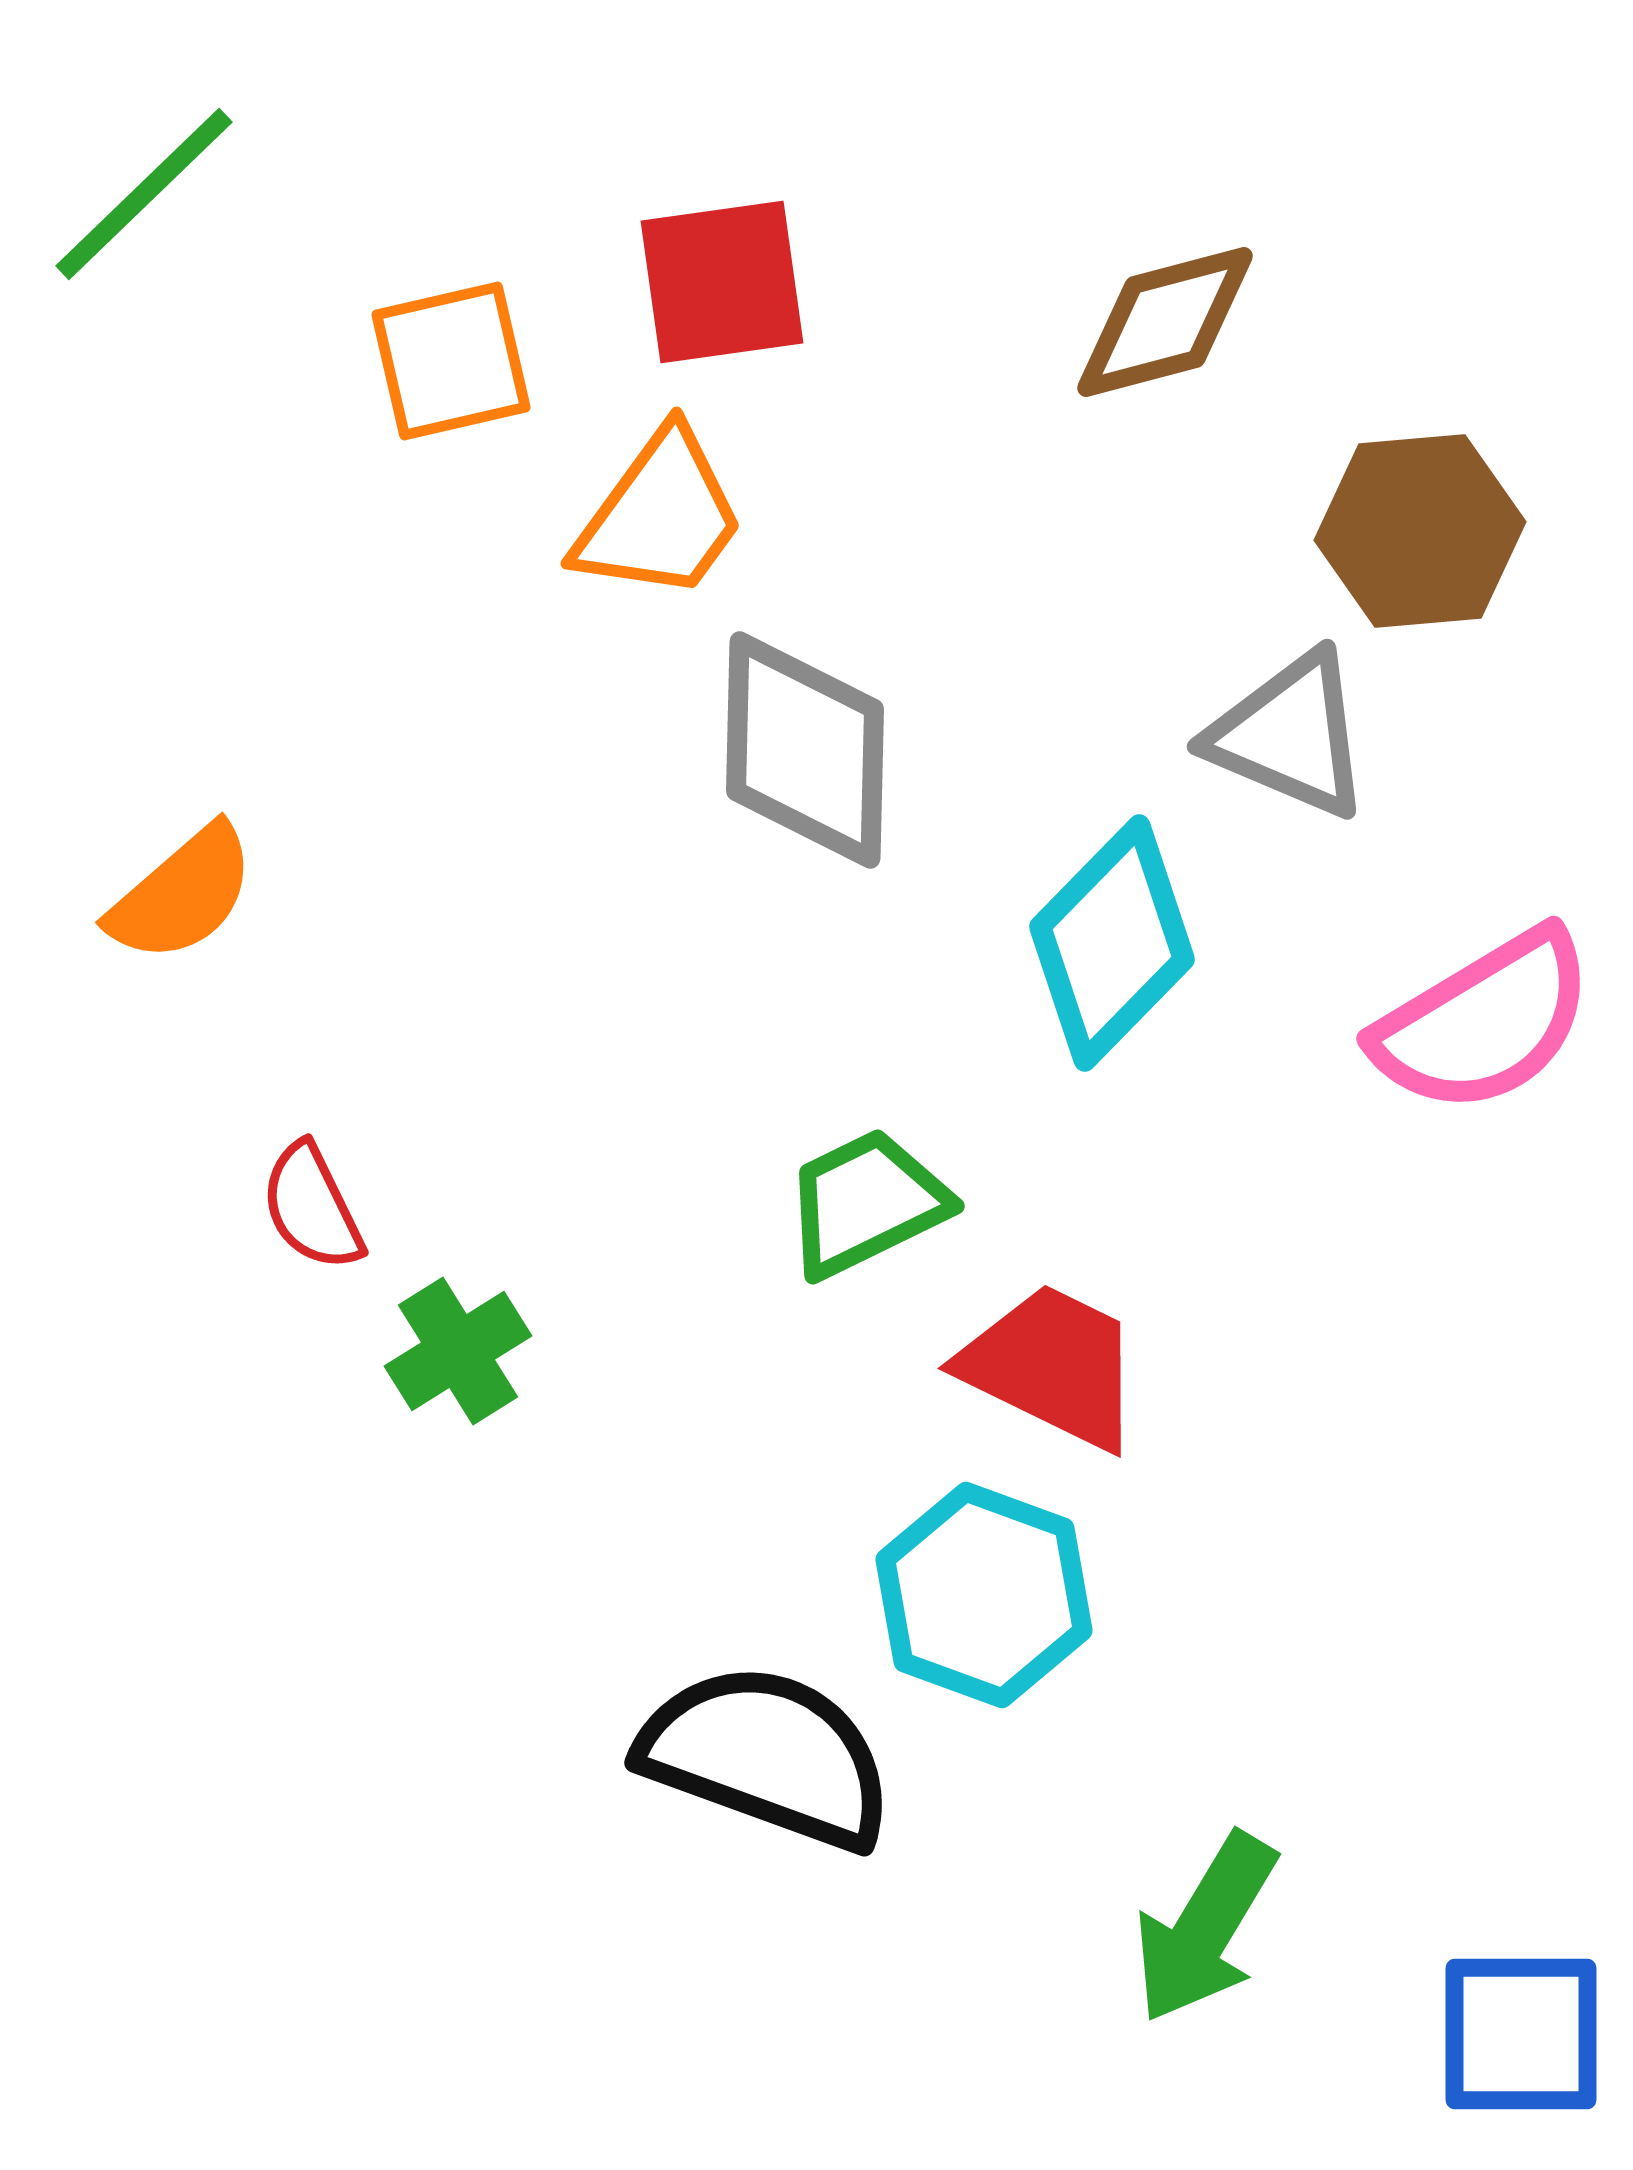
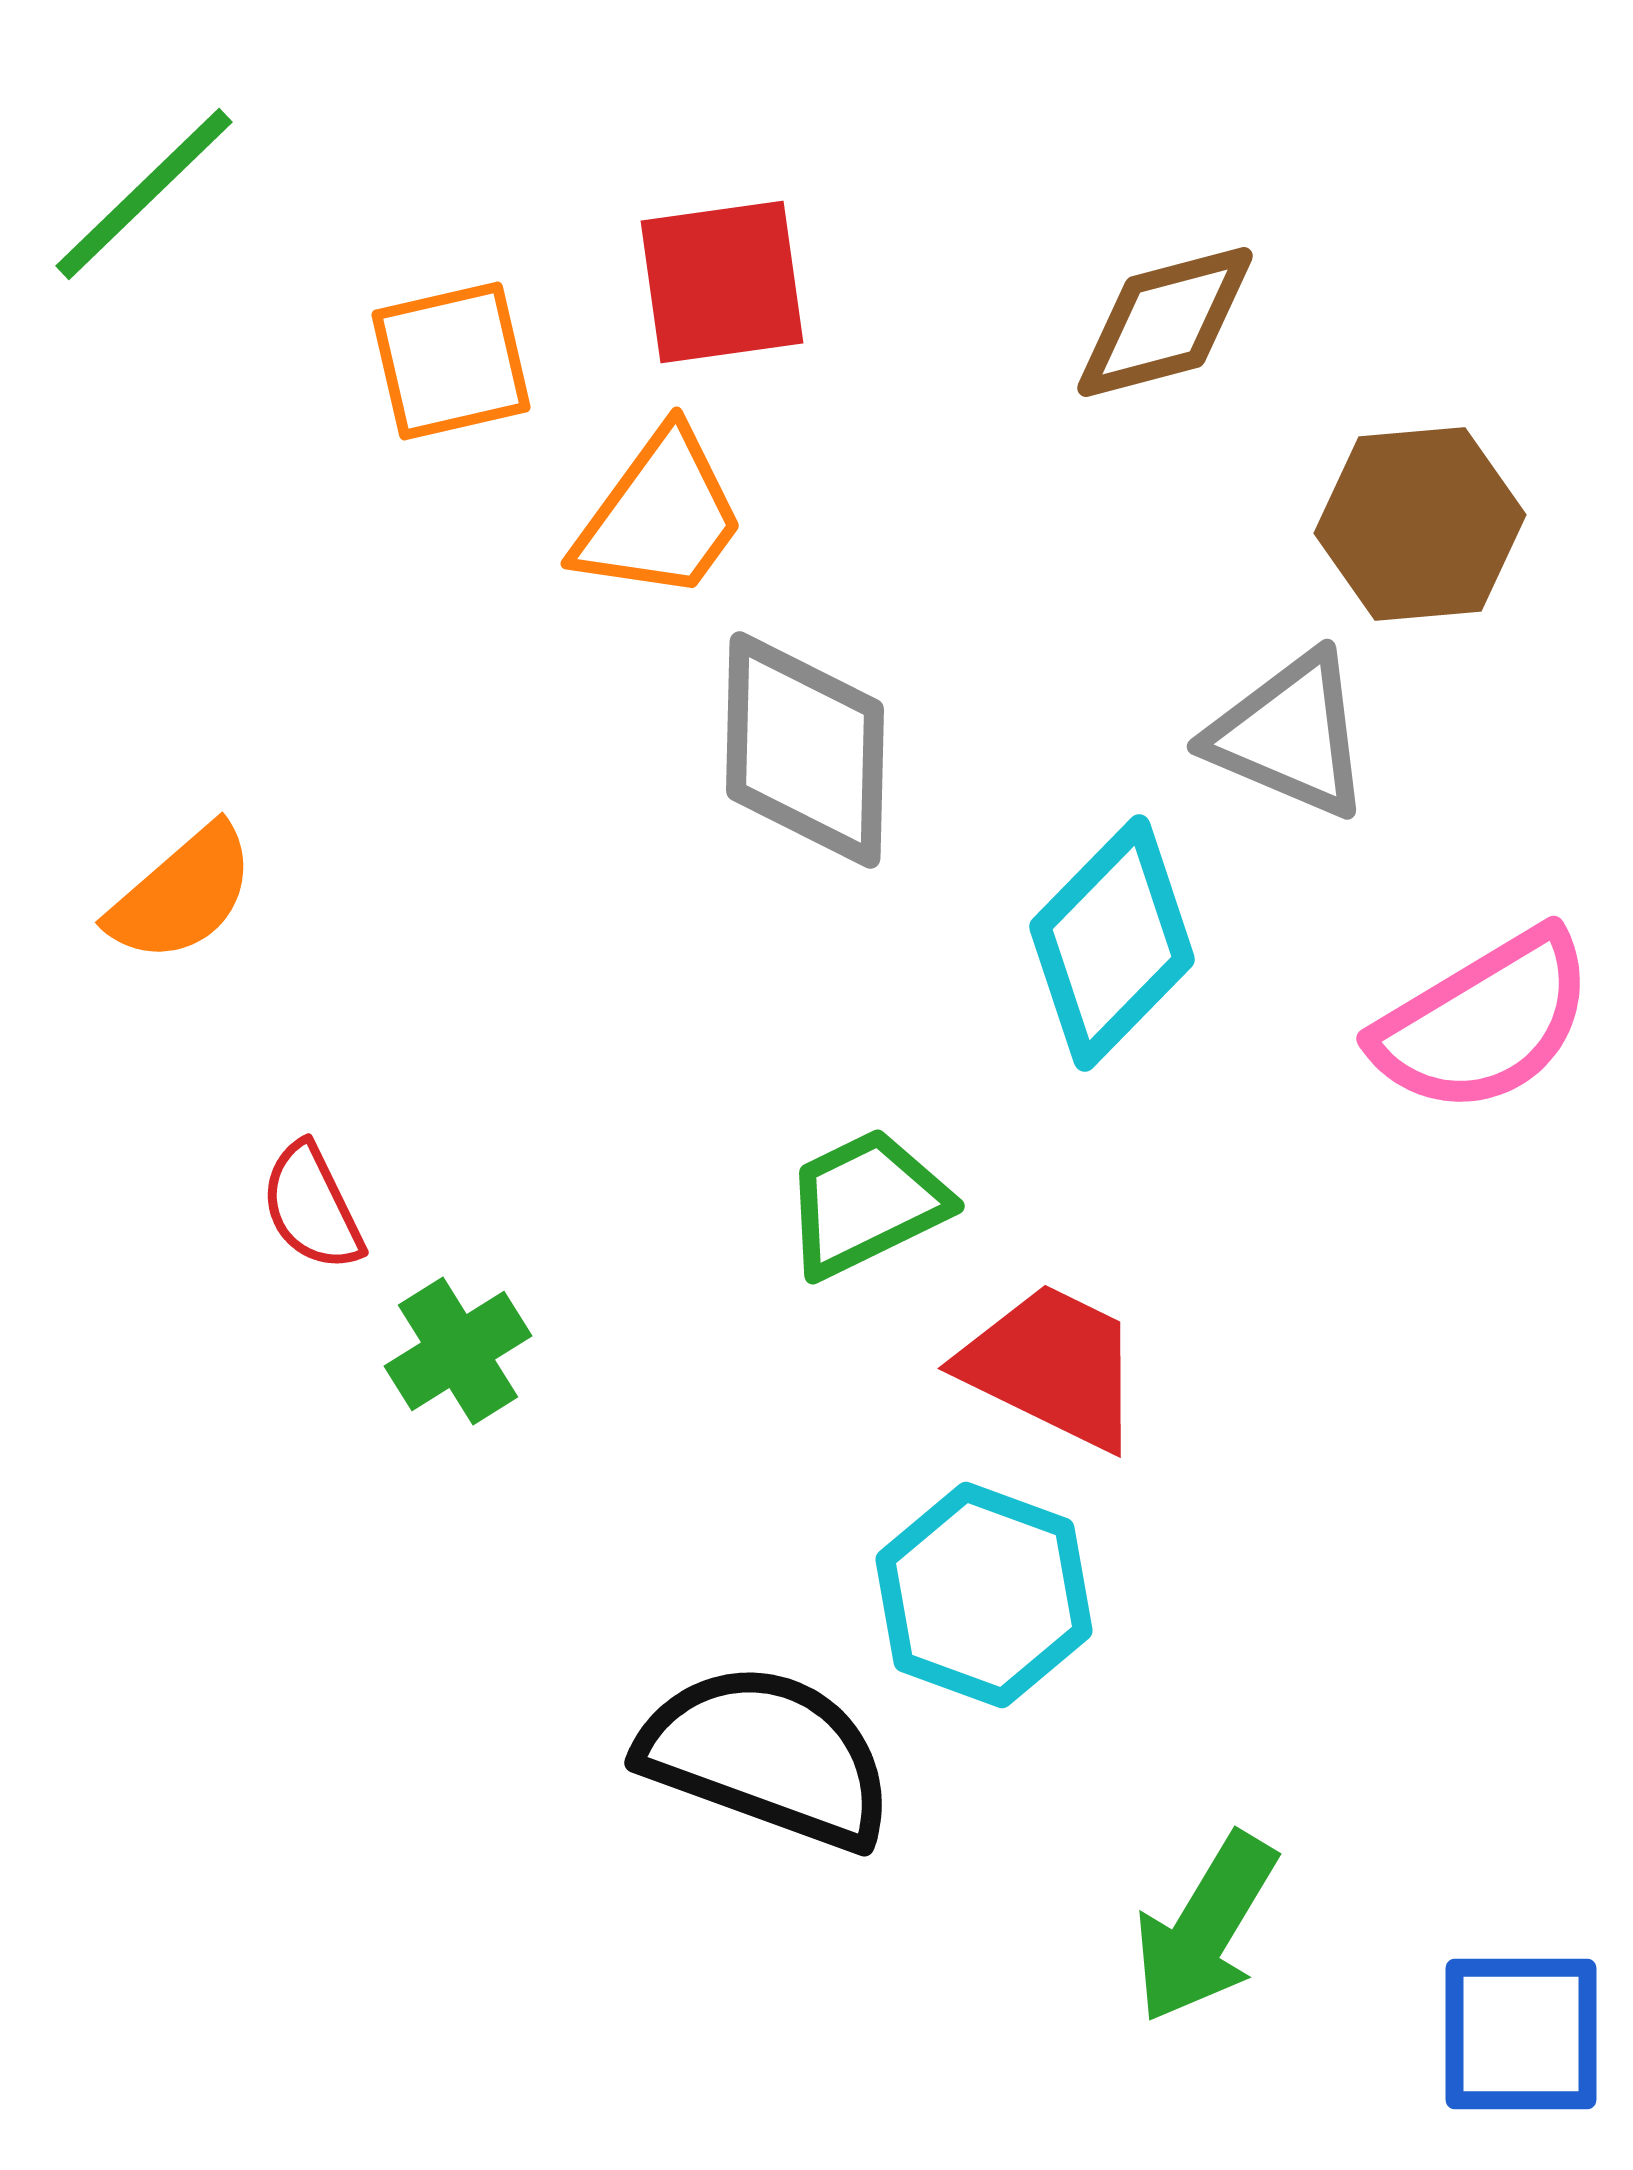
brown hexagon: moved 7 px up
